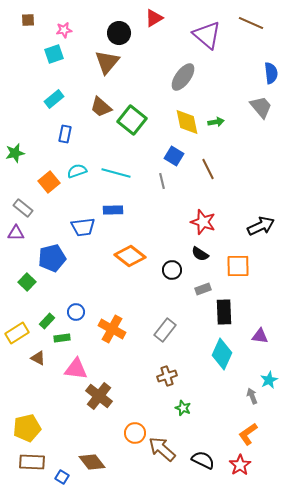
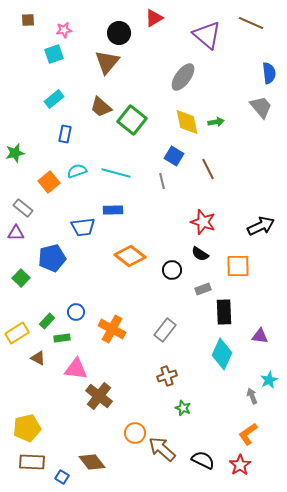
blue semicircle at (271, 73): moved 2 px left
green square at (27, 282): moved 6 px left, 4 px up
